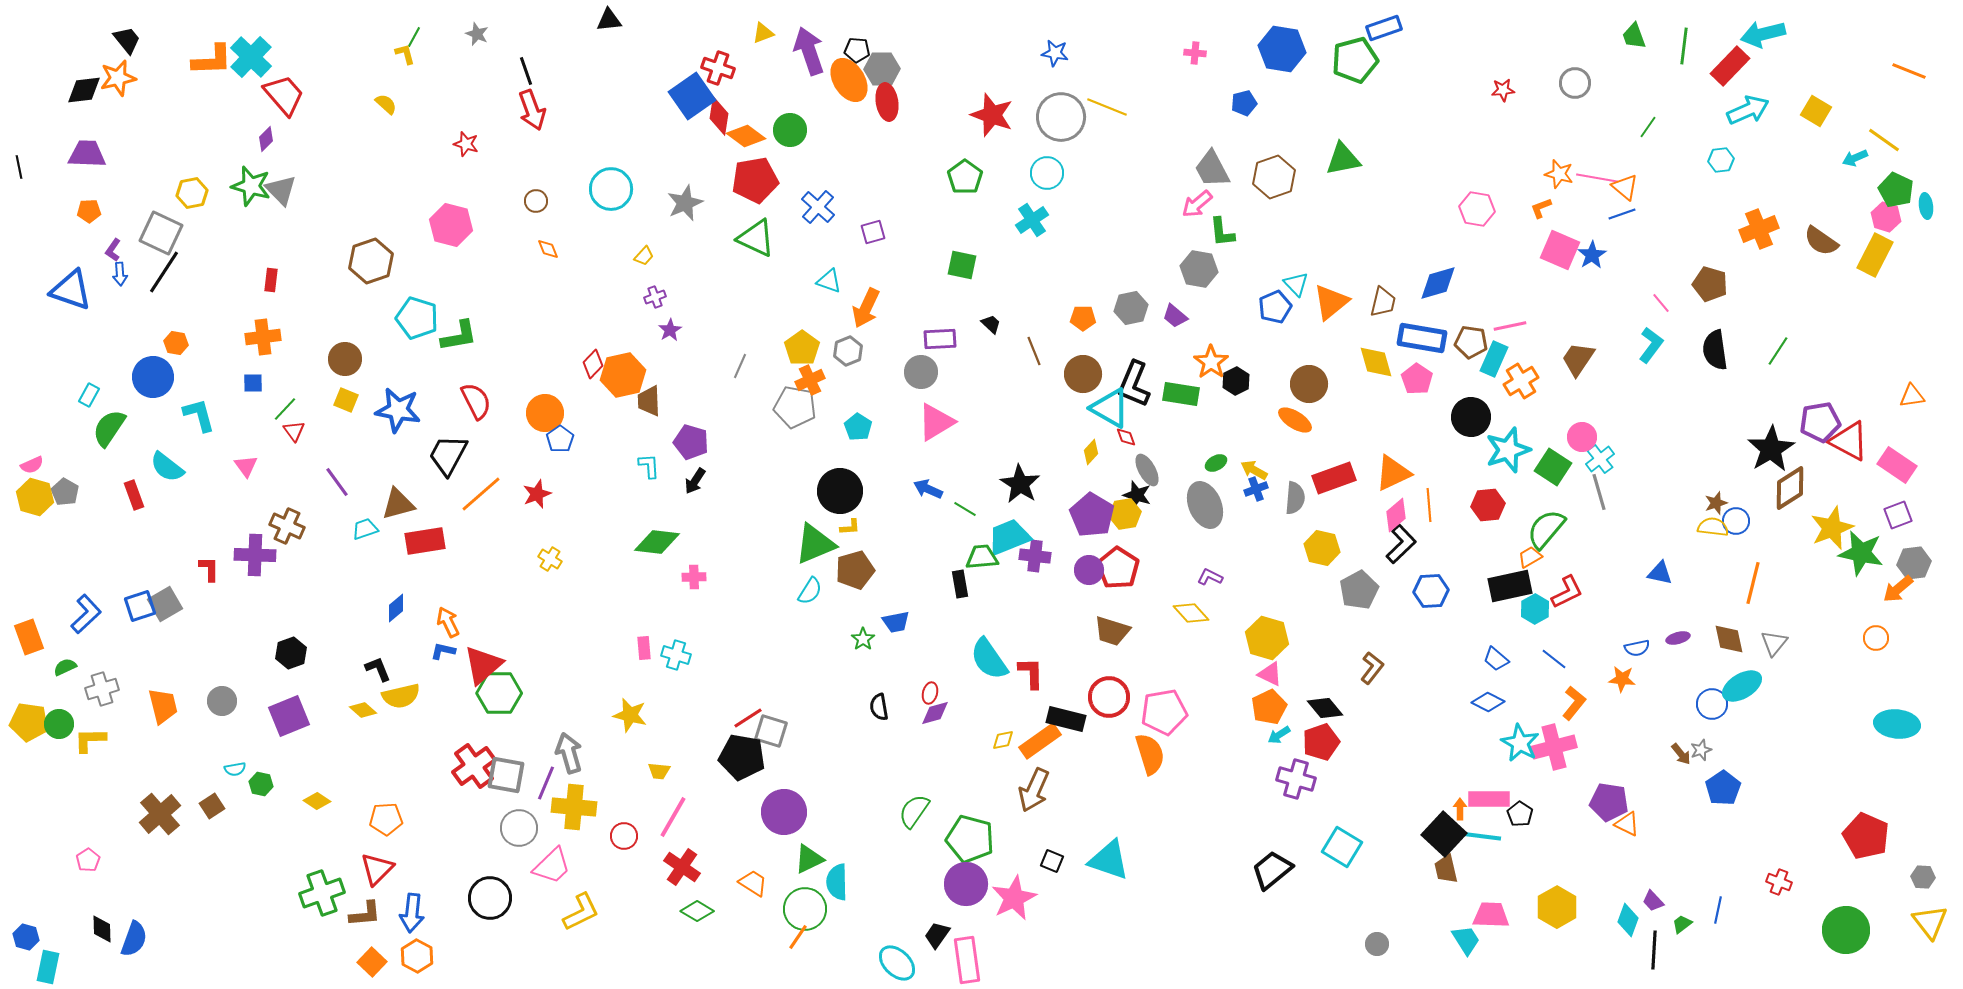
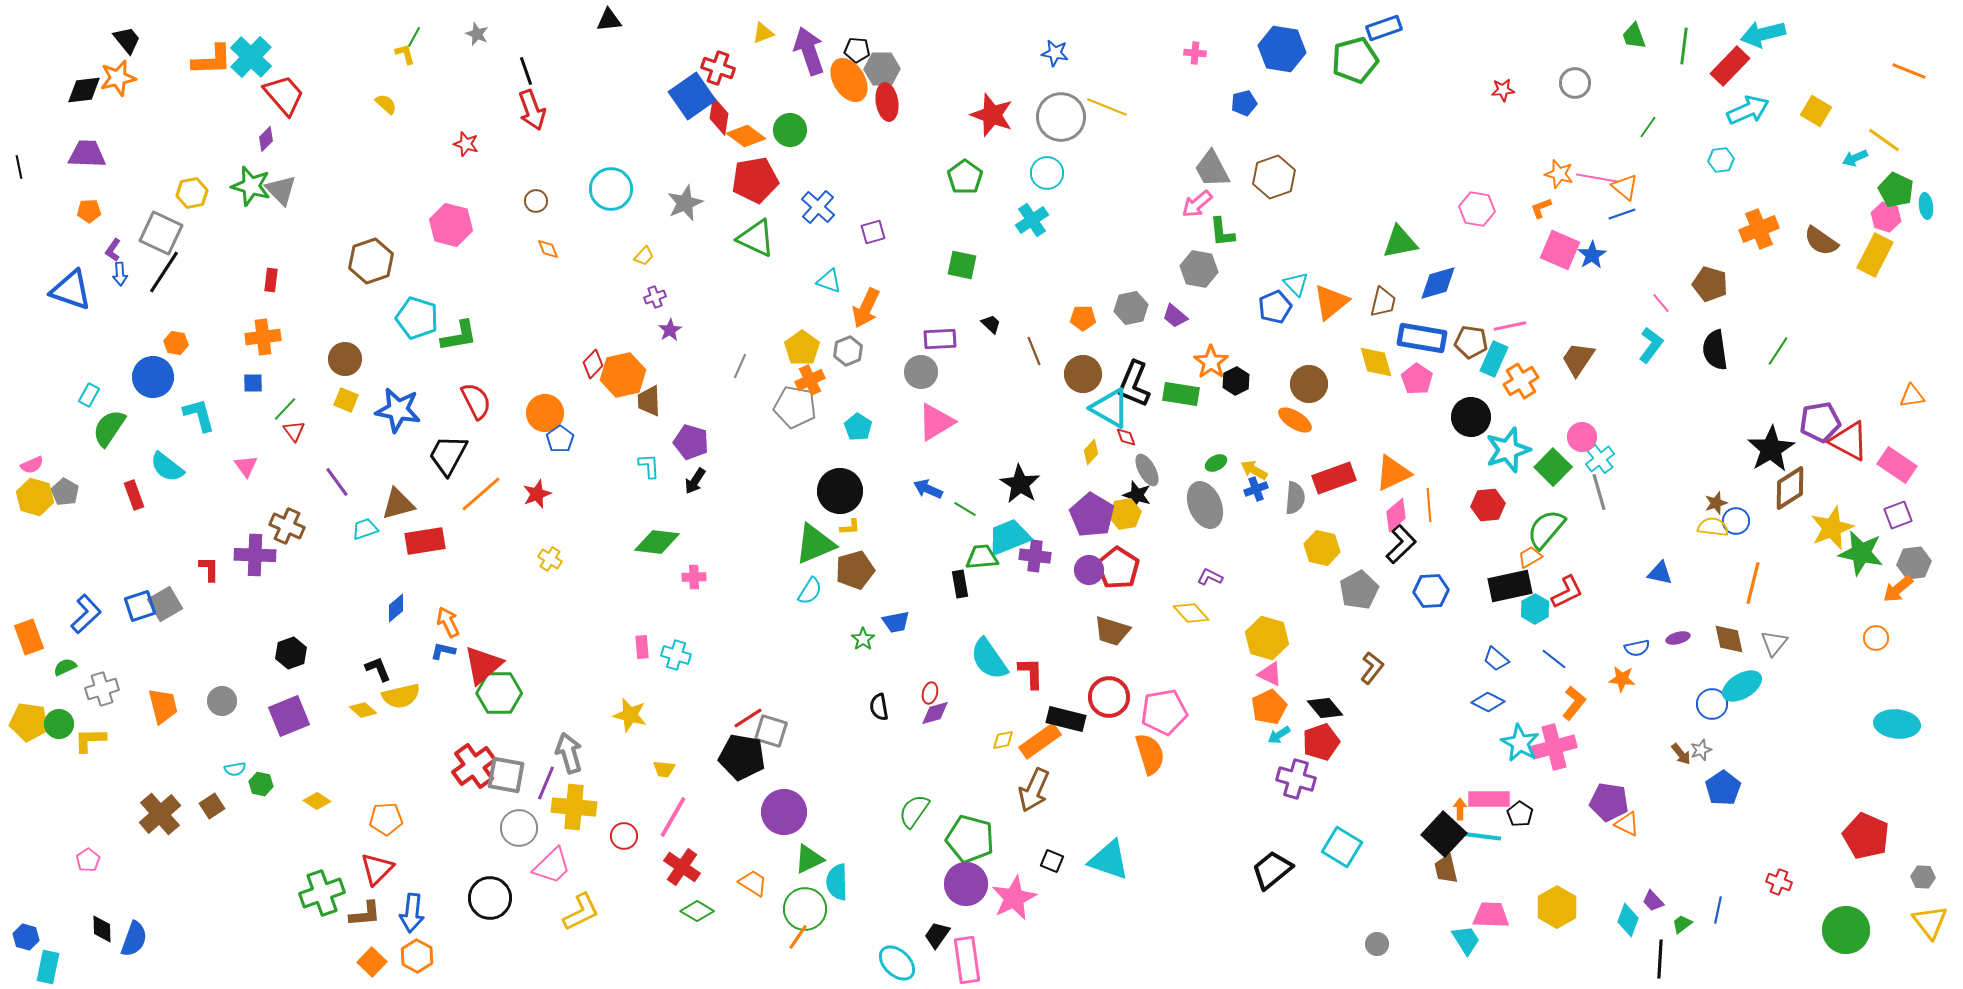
green triangle at (1343, 159): moved 57 px right, 83 px down
green square at (1553, 467): rotated 12 degrees clockwise
pink rectangle at (644, 648): moved 2 px left, 1 px up
yellow trapezoid at (659, 771): moved 5 px right, 2 px up
black line at (1654, 950): moved 6 px right, 9 px down
